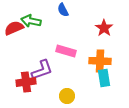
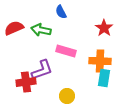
blue semicircle: moved 2 px left, 2 px down
green arrow: moved 10 px right, 9 px down
cyan rectangle: rotated 18 degrees clockwise
